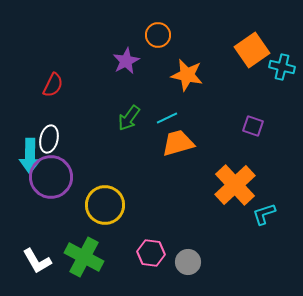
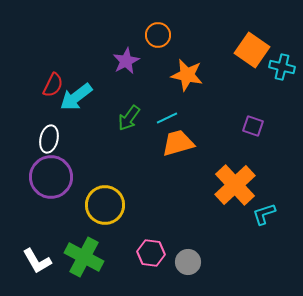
orange square: rotated 20 degrees counterclockwise
cyan arrow: moved 46 px right, 59 px up; rotated 52 degrees clockwise
